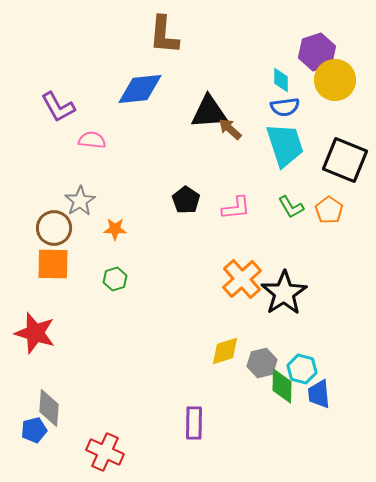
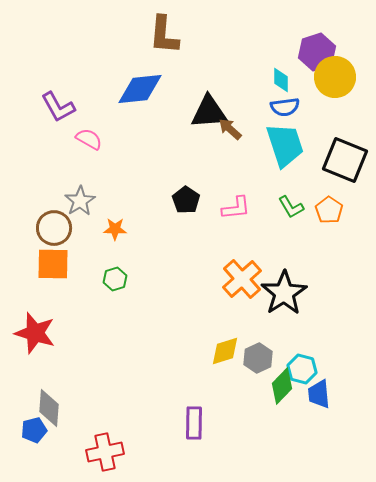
yellow circle: moved 3 px up
pink semicircle: moved 3 px left, 1 px up; rotated 24 degrees clockwise
gray hexagon: moved 4 px left, 5 px up; rotated 12 degrees counterclockwise
green diamond: rotated 42 degrees clockwise
red cross: rotated 36 degrees counterclockwise
